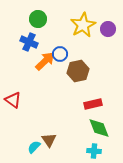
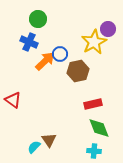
yellow star: moved 11 px right, 17 px down
